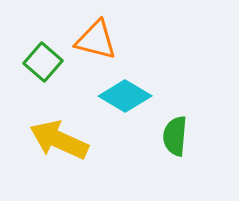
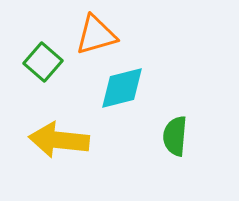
orange triangle: moved 5 px up; rotated 30 degrees counterclockwise
cyan diamond: moved 3 px left, 8 px up; rotated 45 degrees counterclockwise
yellow arrow: rotated 18 degrees counterclockwise
